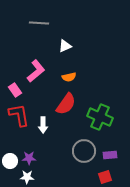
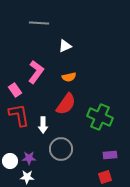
pink L-shape: moved 1 px down; rotated 15 degrees counterclockwise
gray circle: moved 23 px left, 2 px up
